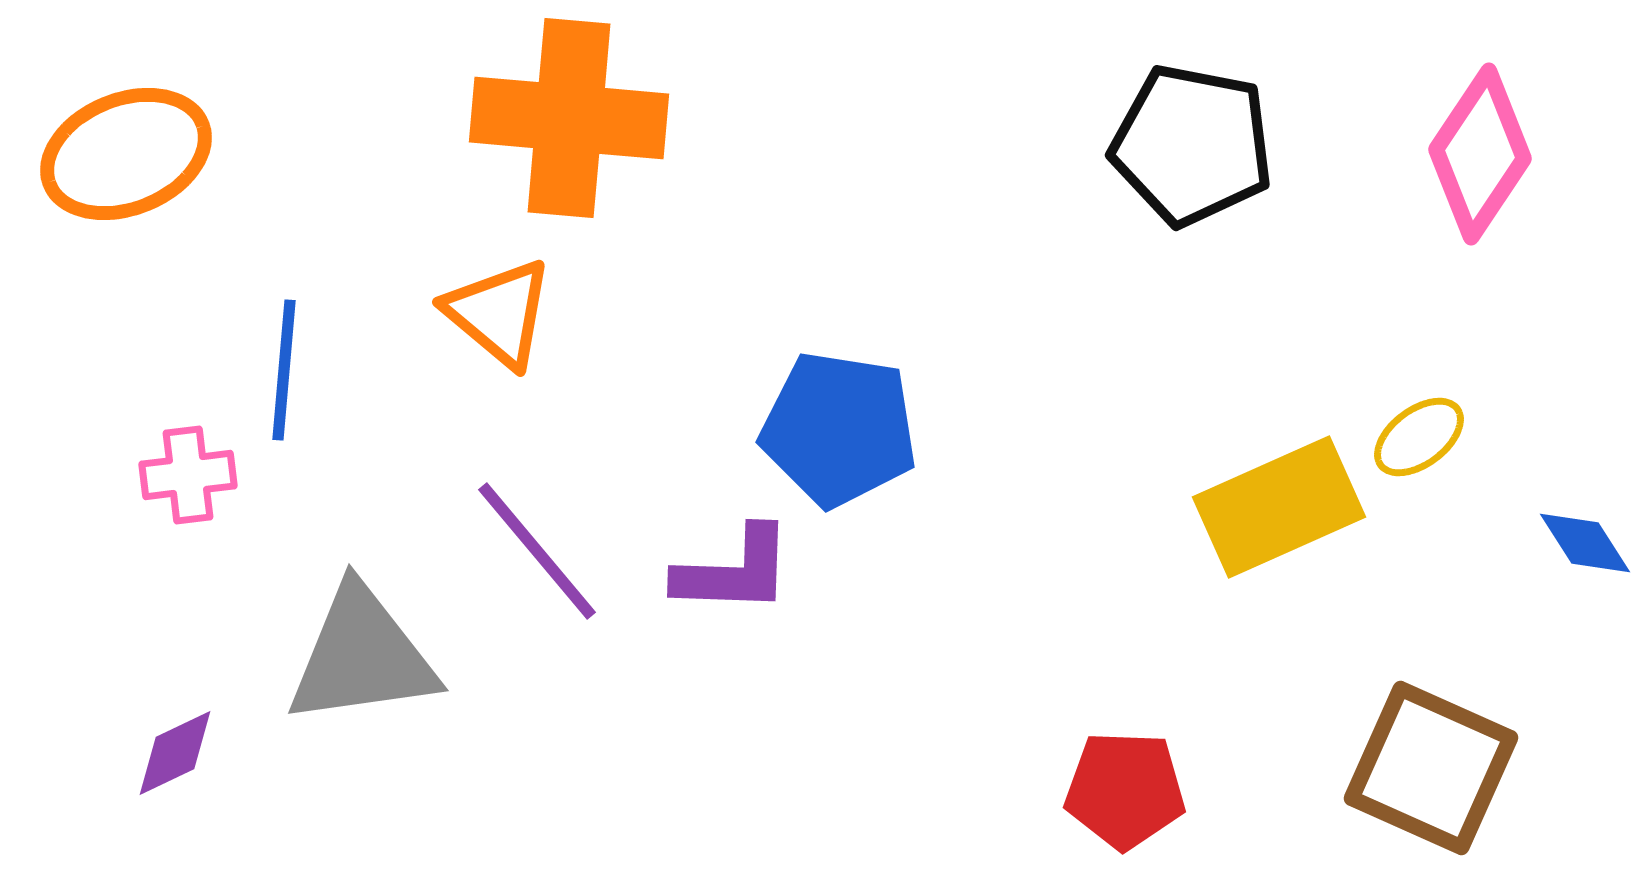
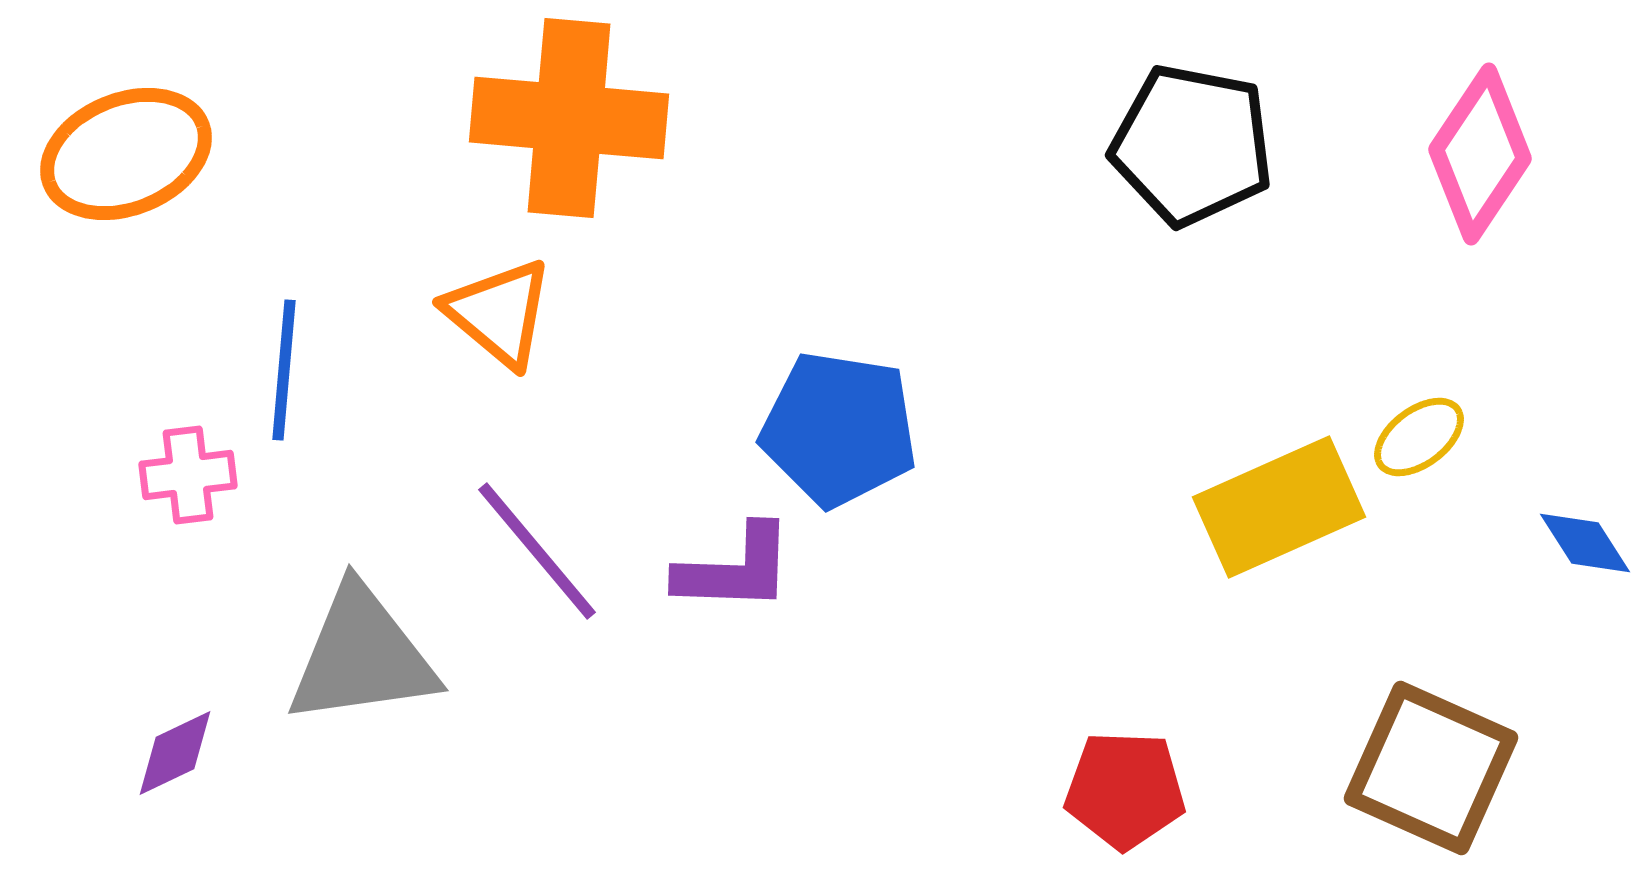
purple L-shape: moved 1 px right, 2 px up
